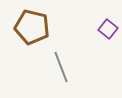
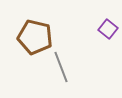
brown pentagon: moved 3 px right, 10 px down
